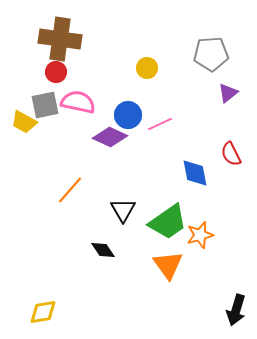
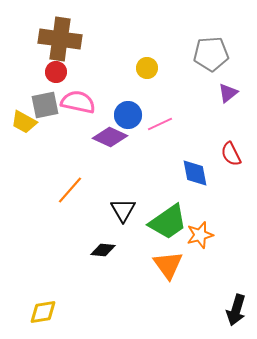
black diamond: rotated 50 degrees counterclockwise
